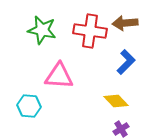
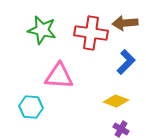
red cross: moved 1 px right, 2 px down
yellow diamond: rotated 25 degrees counterclockwise
cyan hexagon: moved 2 px right, 1 px down
purple cross: rotated 28 degrees counterclockwise
